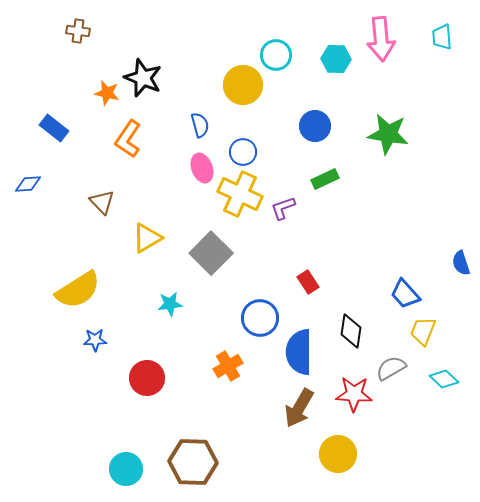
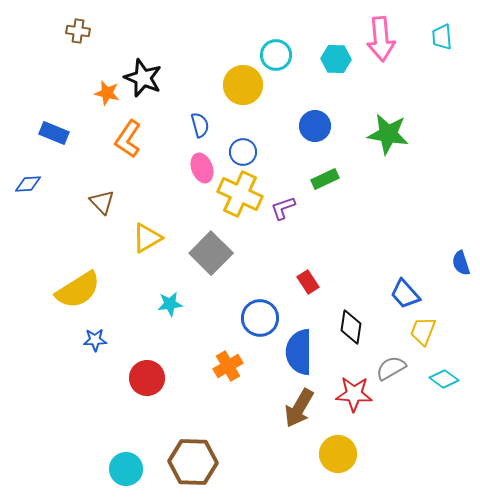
blue rectangle at (54, 128): moved 5 px down; rotated 16 degrees counterclockwise
black diamond at (351, 331): moved 4 px up
cyan diamond at (444, 379): rotated 8 degrees counterclockwise
